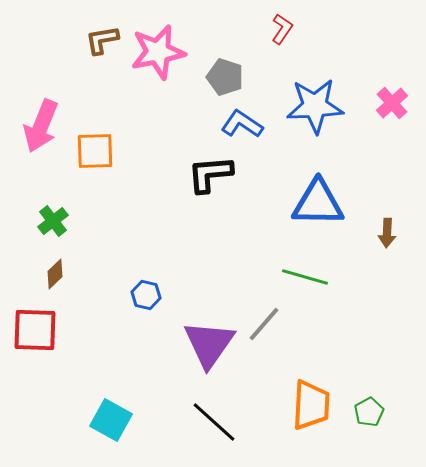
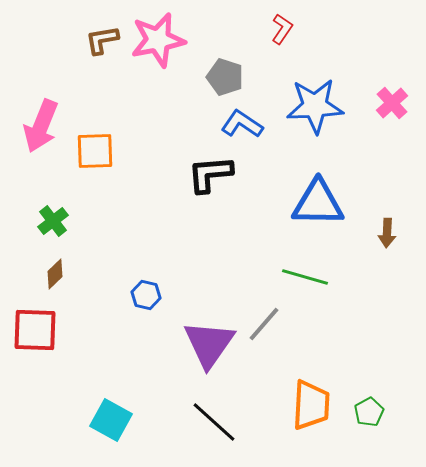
pink star: moved 12 px up
